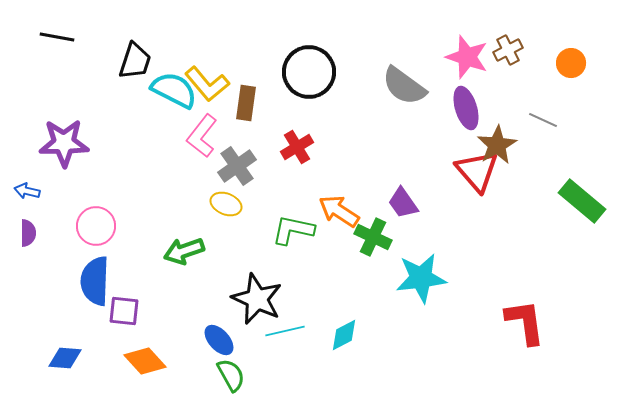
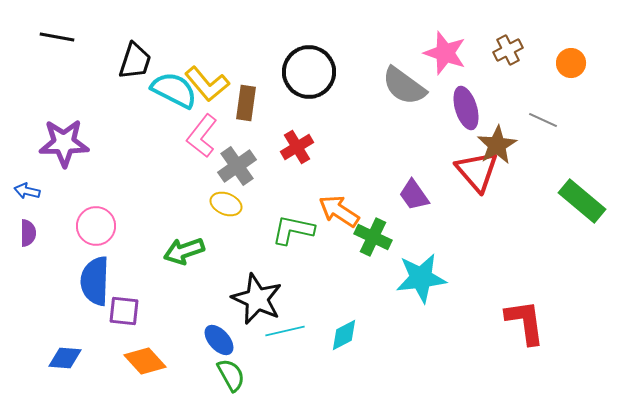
pink star: moved 22 px left, 4 px up
purple trapezoid: moved 11 px right, 8 px up
